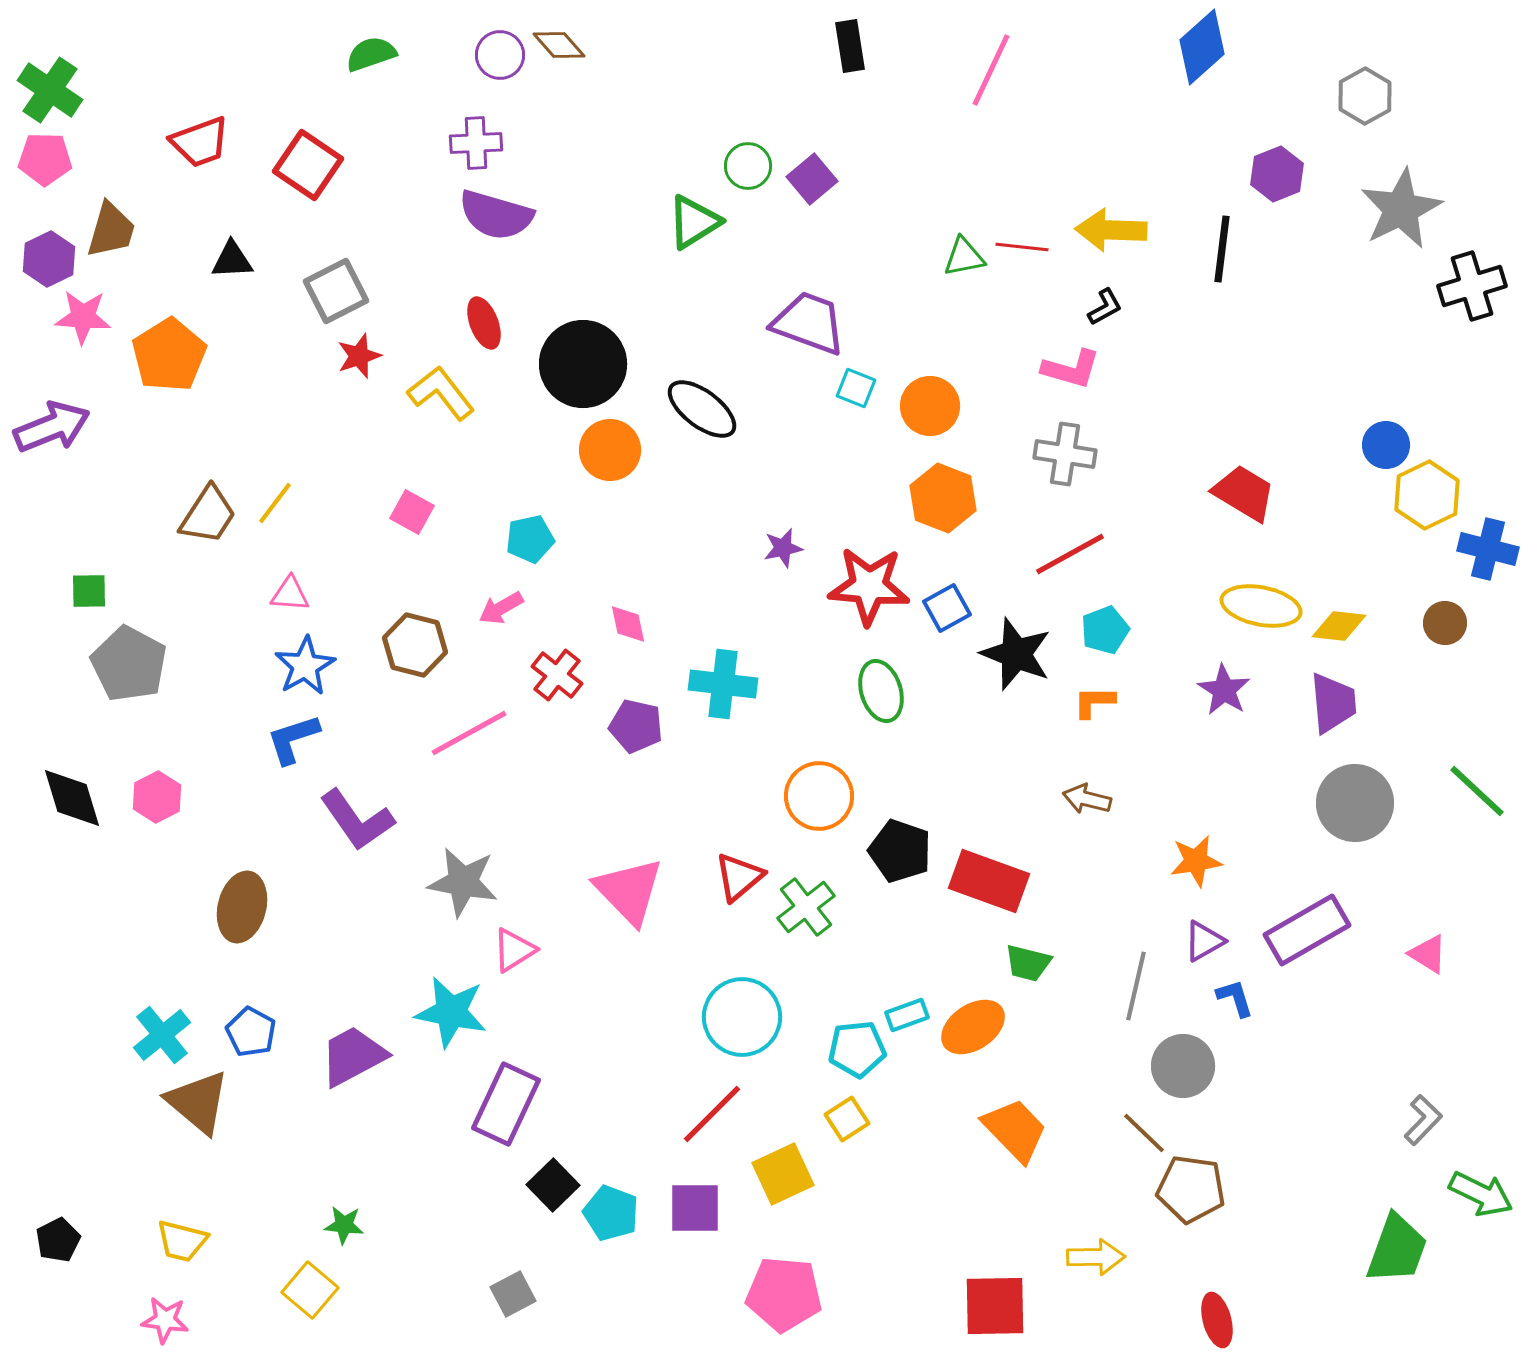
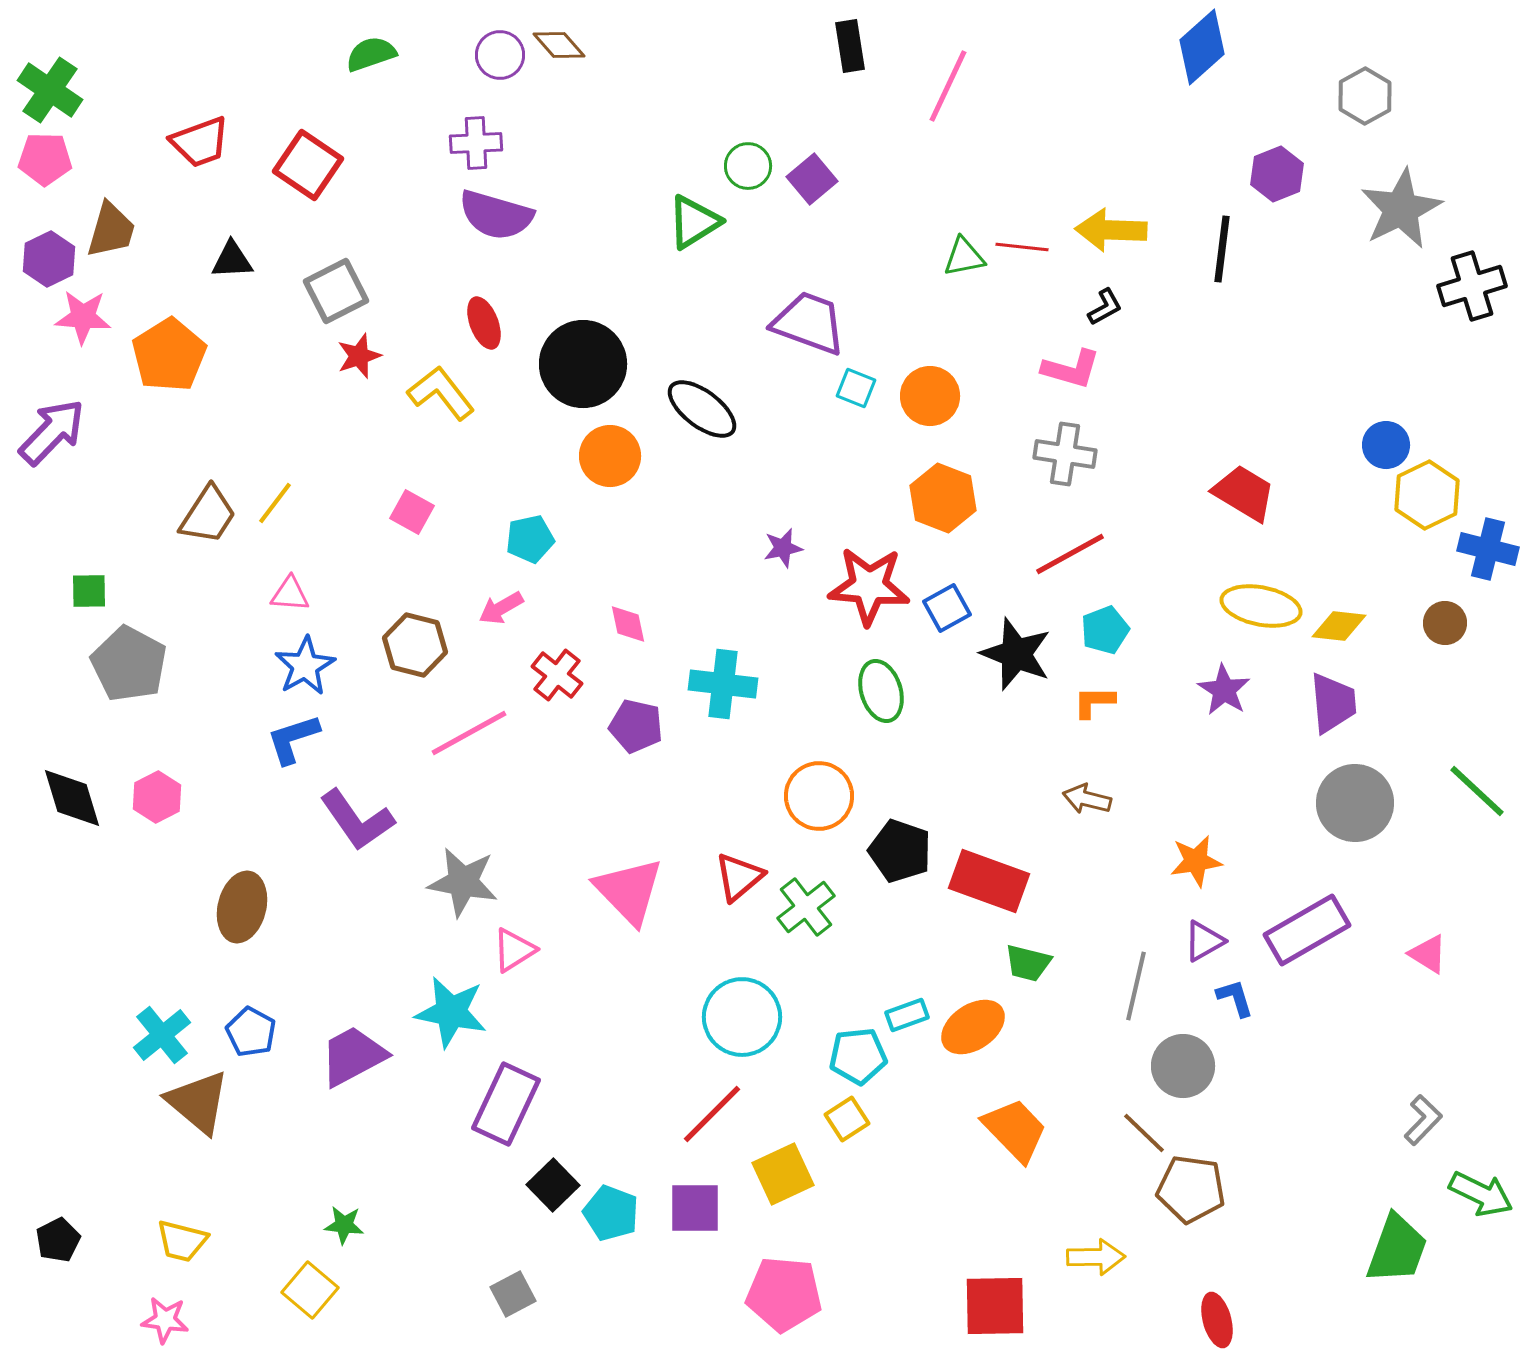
pink line at (991, 70): moved 43 px left, 16 px down
orange circle at (930, 406): moved 10 px up
purple arrow at (52, 427): moved 5 px down; rotated 24 degrees counterclockwise
orange circle at (610, 450): moved 6 px down
cyan pentagon at (857, 1049): moved 1 px right, 7 px down
